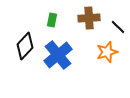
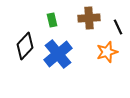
green rectangle: rotated 24 degrees counterclockwise
black line: rotated 21 degrees clockwise
blue cross: moved 1 px up
